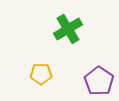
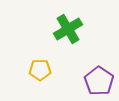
yellow pentagon: moved 1 px left, 4 px up
